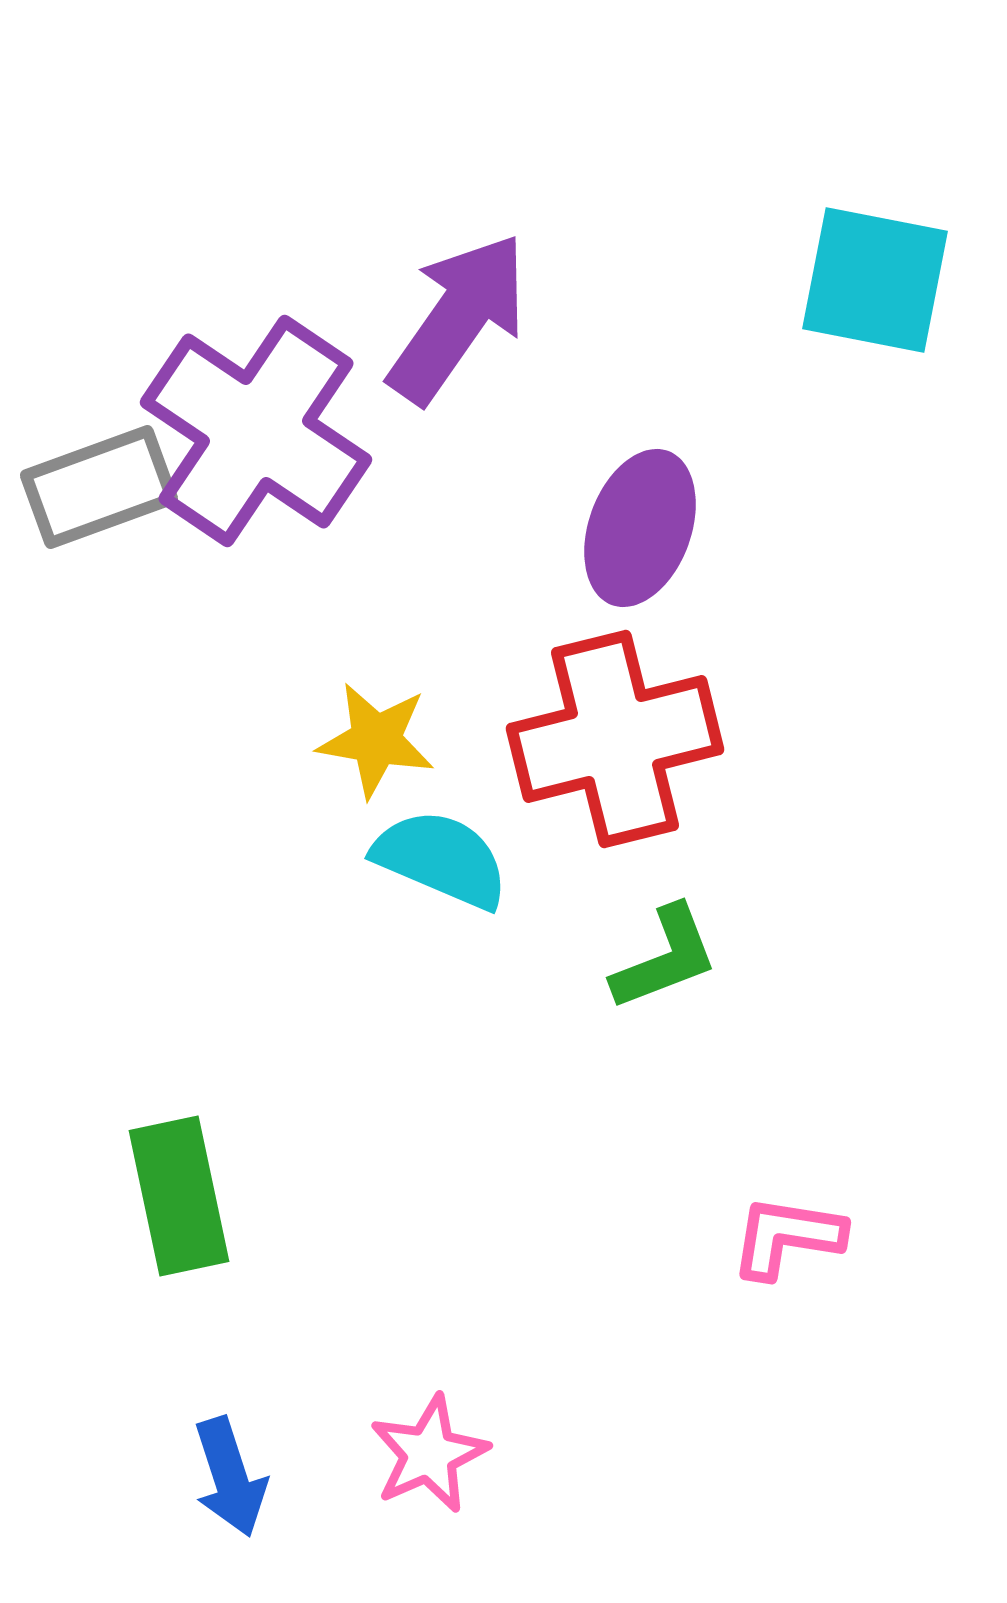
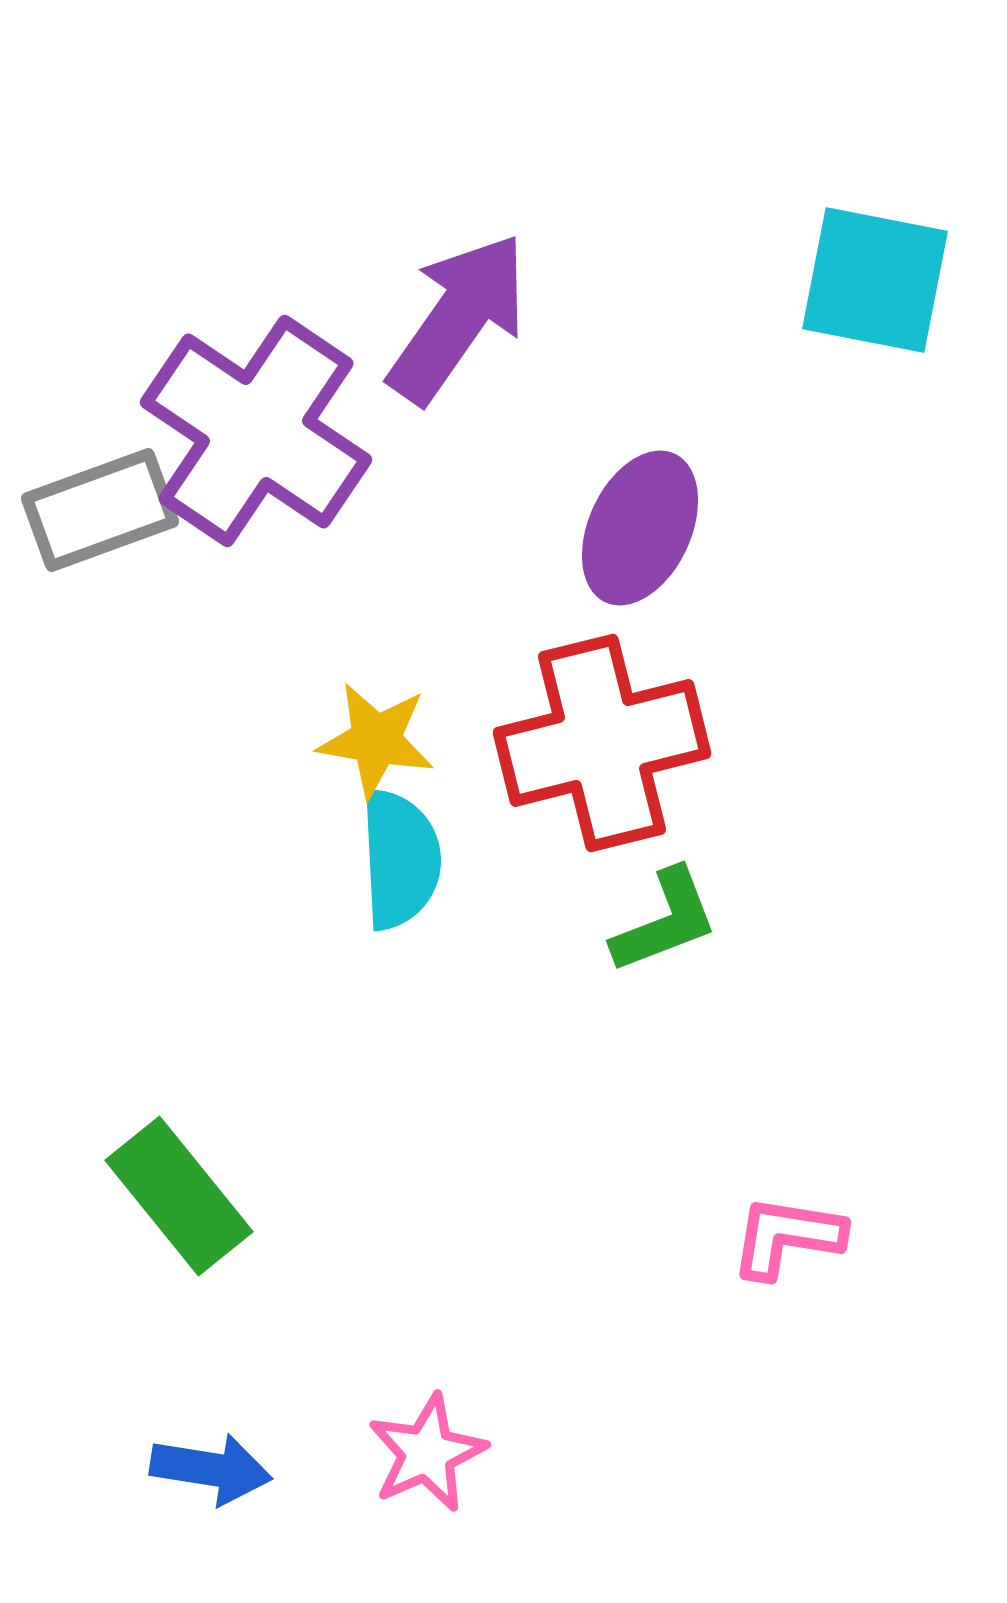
gray rectangle: moved 1 px right, 23 px down
purple ellipse: rotated 5 degrees clockwise
red cross: moved 13 px left, 4 px down
cyan semicircle: moved 41 px left; rotated 64 degrees clockwise
green L-shape: moved 37 px up
green rectangle: rotated 27 degrees counterclockwise
pink star: moved 2 px left, 1 px up
blue arrow: moved 19 px left, 8 px up; rotated 63 degrees counterclockwise
